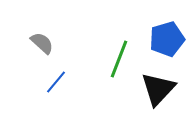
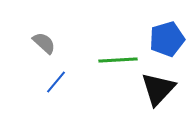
gray semicircle: moved 2 px right
green line: moved 1 px left, 1 px down; rotated 66 degrees clockwise
